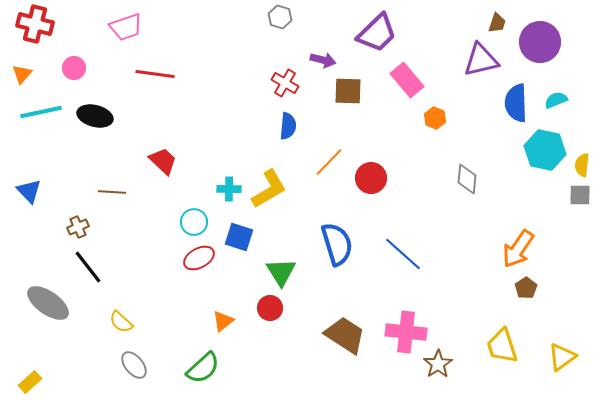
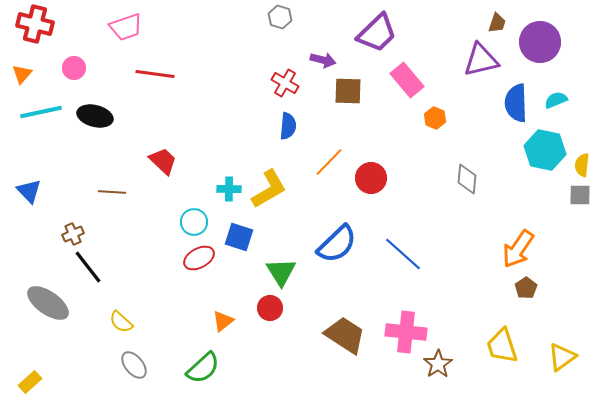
brown cross at (78, 227): moved 5 px left, 7 px down
blue semicircle at (337, 244): rotated 63 degrees clockwise
